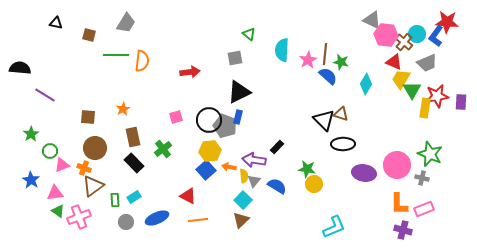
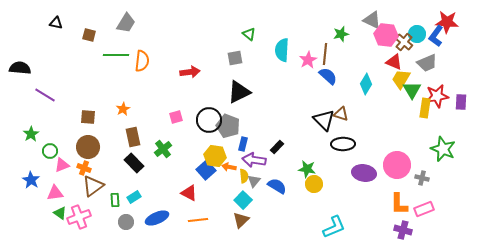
green star at (341, 62): moved 28 px up; rotated 28 degrees counterclockwise
blue rectangle at (238, 117): moved 5 px right, 27 px down
gray pentagon at (225, 126): moved 3 px right
brown circle at (95, 148): moved 7 px left, 1 px up
yellow hexagon at (210, 151): moved 5 px right, 5 px down; rotated 15 degrees clockwise
green star at (430, 154): moved 13 px right, 5 px up
red triangle at (188, 196): moved 1 px right, 3 px up
green triangle at (58, 211): moved 2 px right, 2 px down
